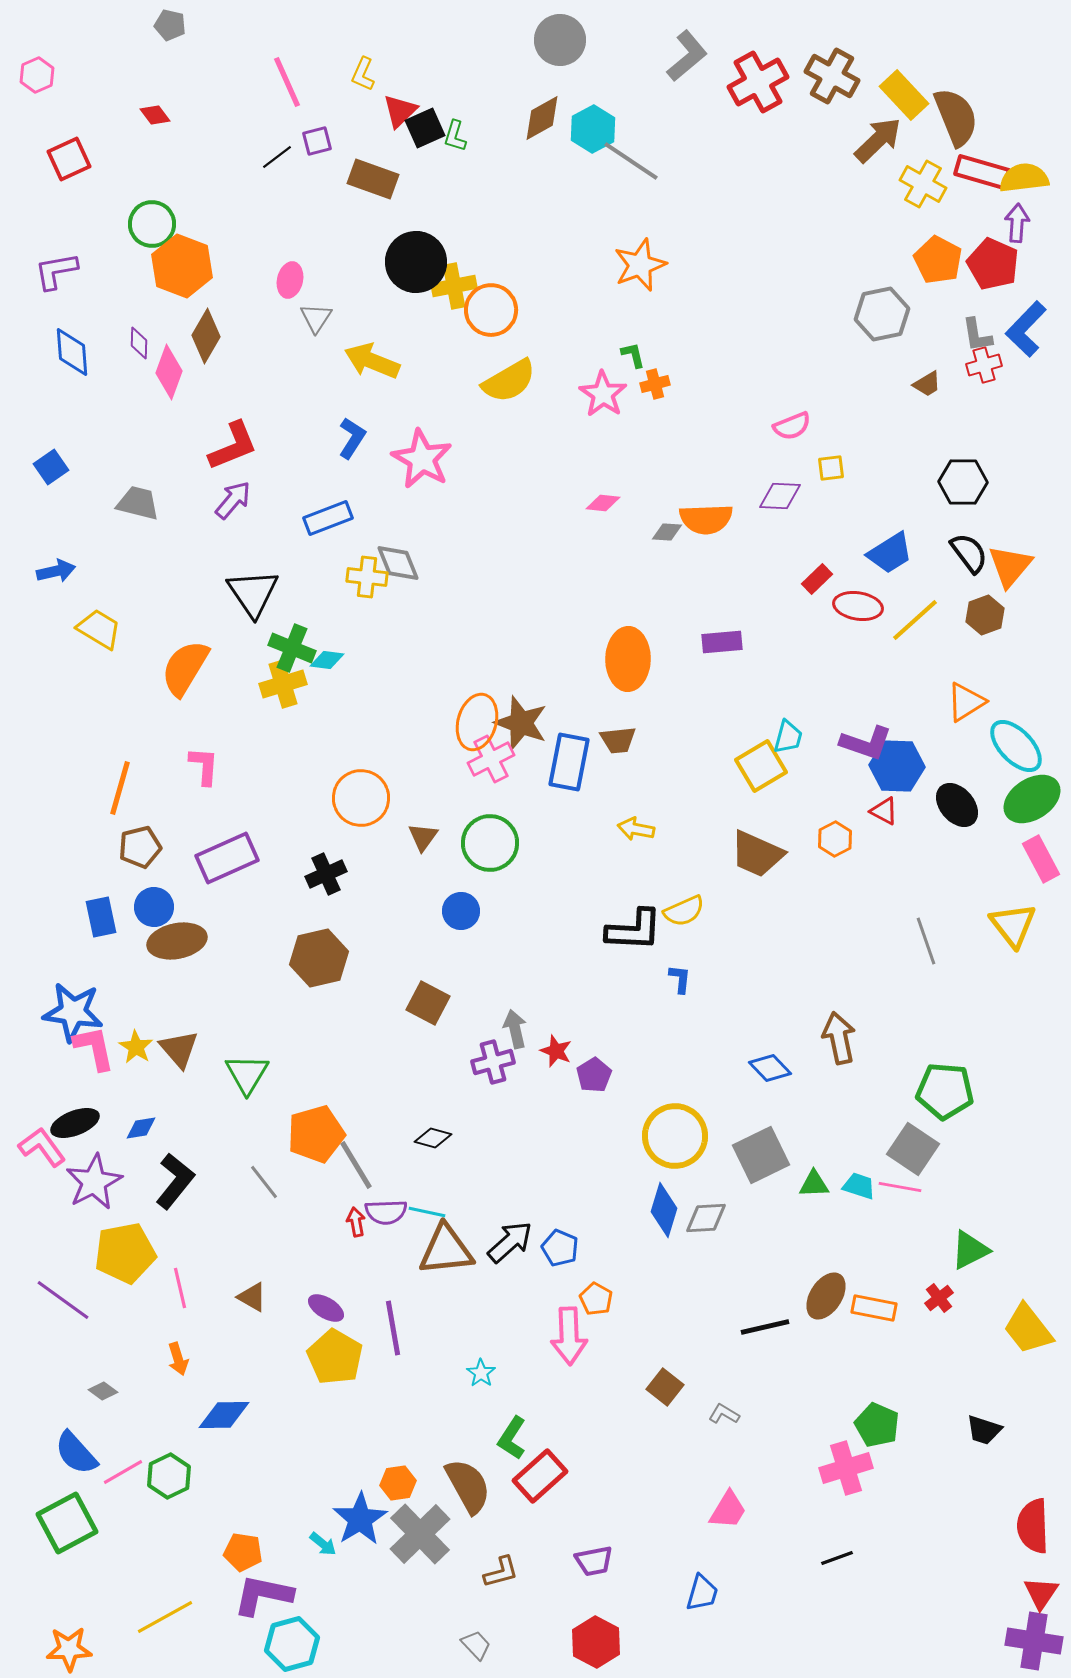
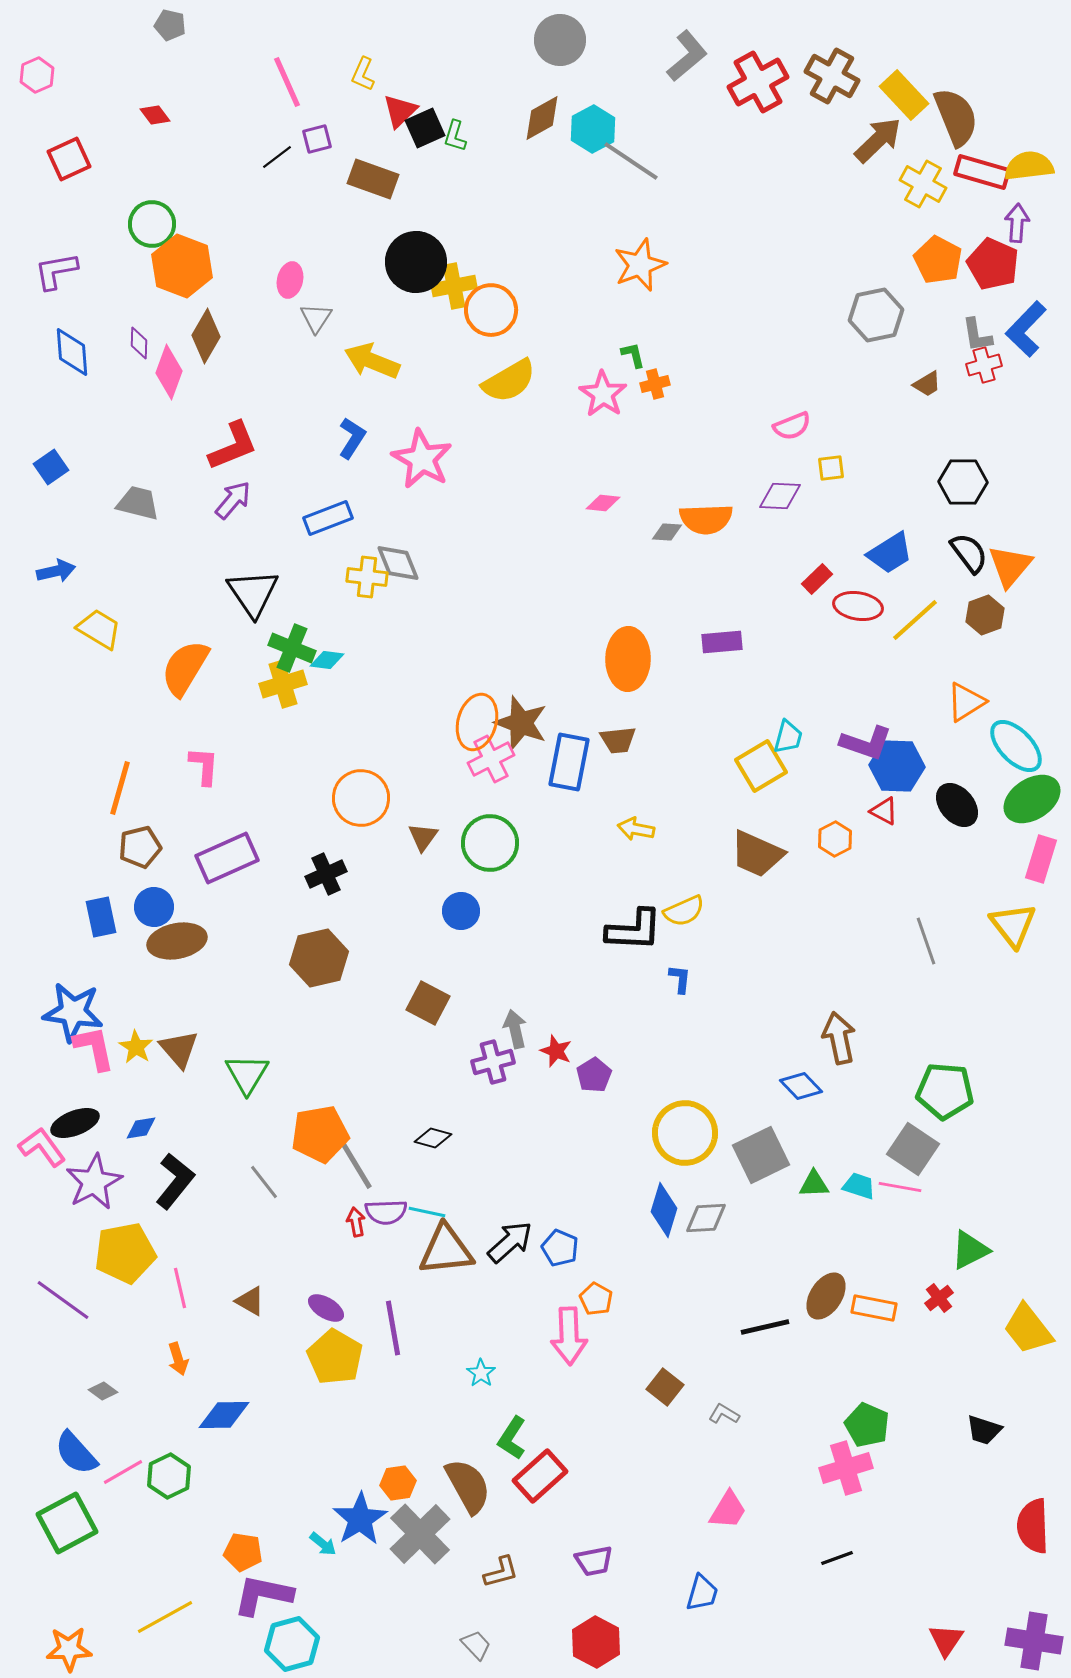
purple square at (317, 141): moved 2 px up
yellow semicircle at (1024, 178): moved 5 px right, 12 px up
gray hexagon at (882, 314): moved 6 px left, 1 px down
pink rectangle at (1041, 859): rotated 45 degrees clockwise
blue diamond at (770, 1068): moved 31 px right, 18 px down
orange pentagon at (316, 1134): moved 4 px right; rotated 6 degrees clockwise
yellow circle at (675, 1136): moved 10 px right, 3 px up
brown triangle at (252, 1297): moved 2 px left, 4 px down
green pentagon at (877, 1425): moved 10 px left
red triangle at (1041, 1593): moved 95 px left, 47 px down
